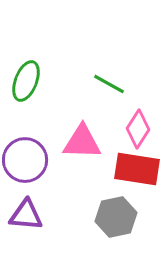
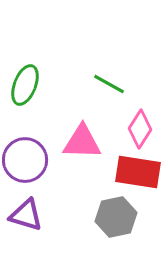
green ellipse: moved 1 px left, 4 px down
pink diamond: moved 2 px right
red rectangle: moved 1 px right, 3 px down
purple triangle: rotated 12 degrees clockwise
